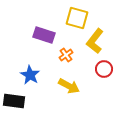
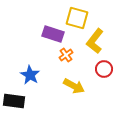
purple rectangle: moved 9 px right, 1 px up
yellow arrow: moved 5 px right
